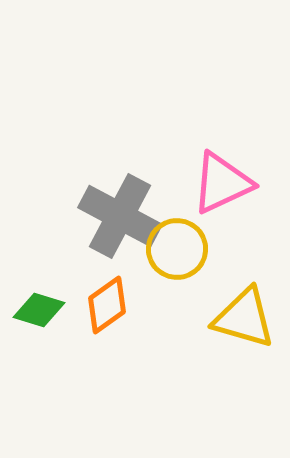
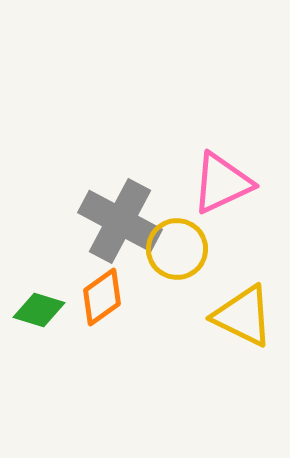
gray cross: moved 5 px down
orange diamond: moved 5 px left, 8 px up
yellow triangle: moved 1 px left, 2 px up; rotated 10 degrees clockwise
